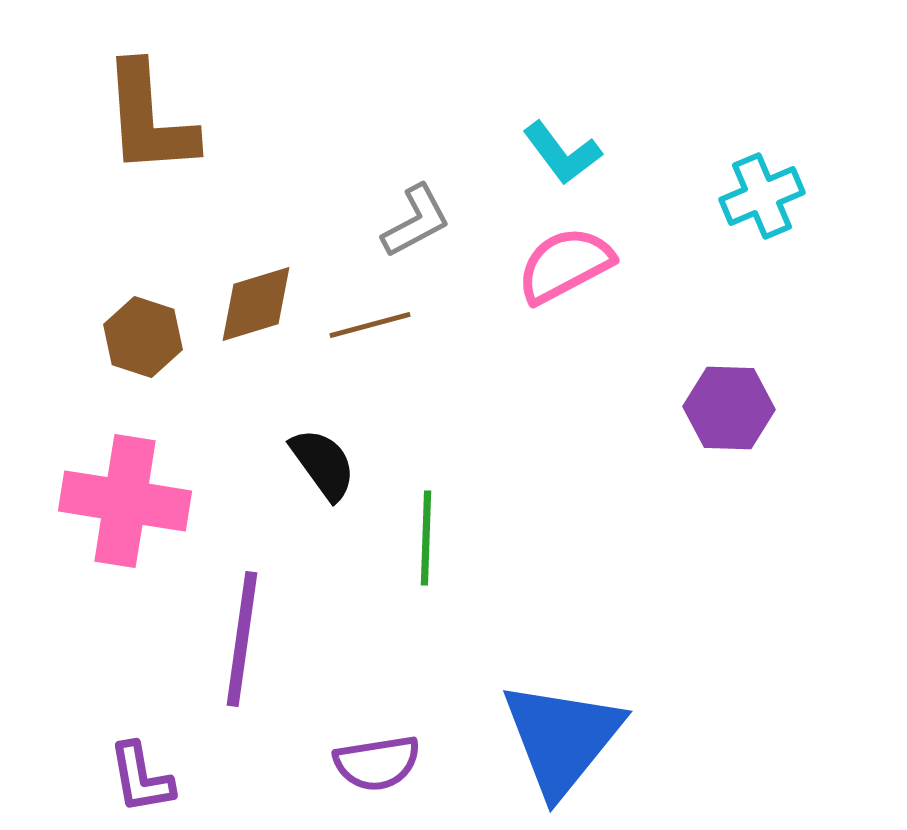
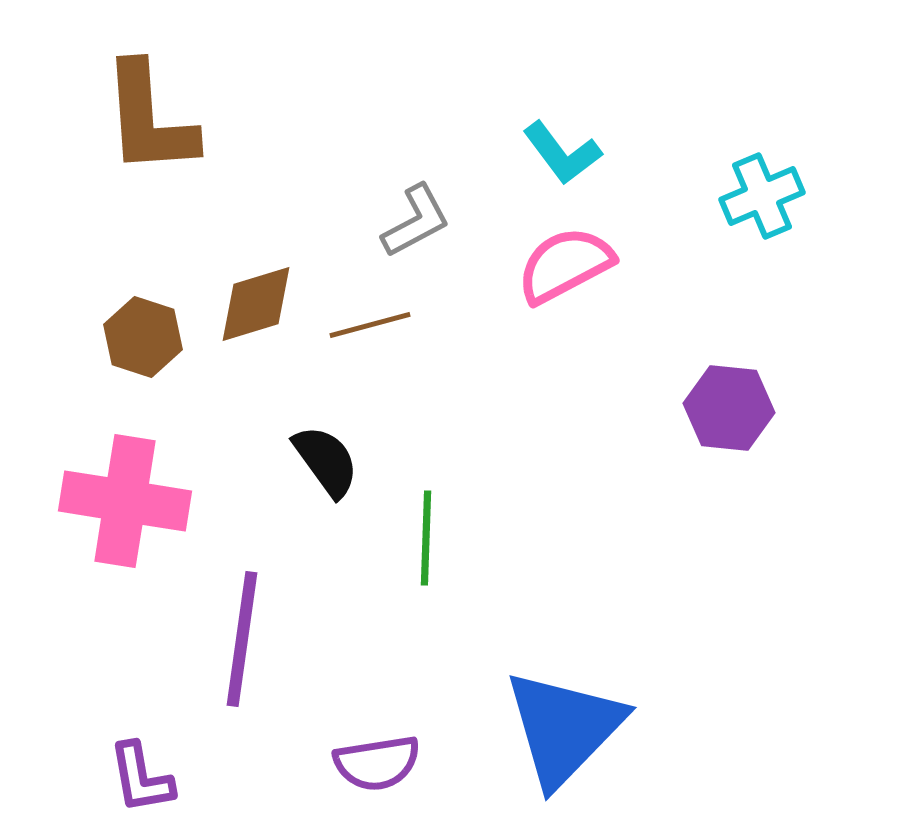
purple hexagon: rotated 4 degrees clockwise
black semicircle: moved 3 px right, 3 px up
blue triangle: moved 2 px right, 10 px up; rotated 5 degrees clockwise
